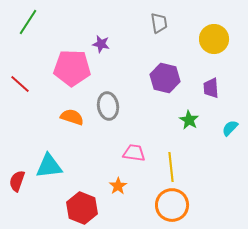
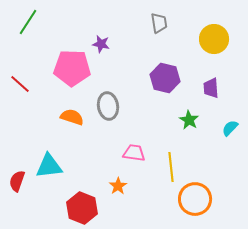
orange circle: moved 23 px right, 6 px up
